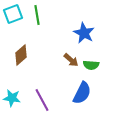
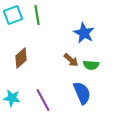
cyan square: moved 1 px down
brown diamond: moved 3 px down
blue semicircle: rotated 50 degrees counterclockwise
purple line: moved 1 px right
